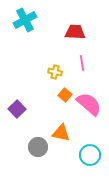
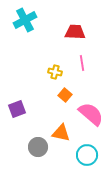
pink semicircle: moved 2 px right, 10 px down
purple square: rotated 24 degrees clockwise
cyan circle: moved 3 px left
